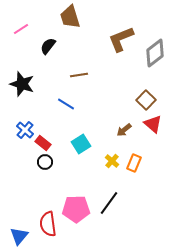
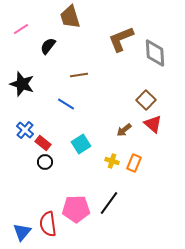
gray diamond: rotated 56 degrees counterclockwise
yellow cross: rotated 24 degrees counterclockwise
blue triangle: moved 3 px right, 4 px up
